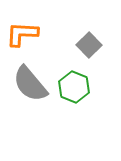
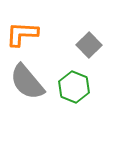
gray semicircle: moved 3 px left, 2 px up
